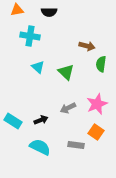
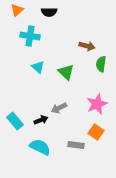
orange triangle: rotated 32 degrees counterclockwise
gray arrow: moved 9 px left
cyan rectangle: moved 2 px right; rotated 18 degrees clockwise
